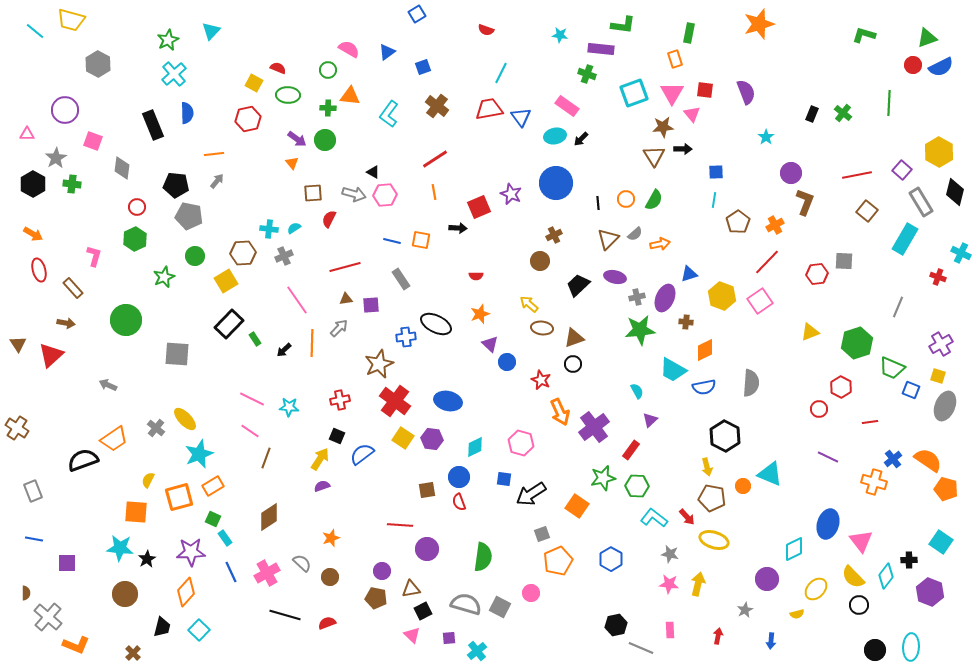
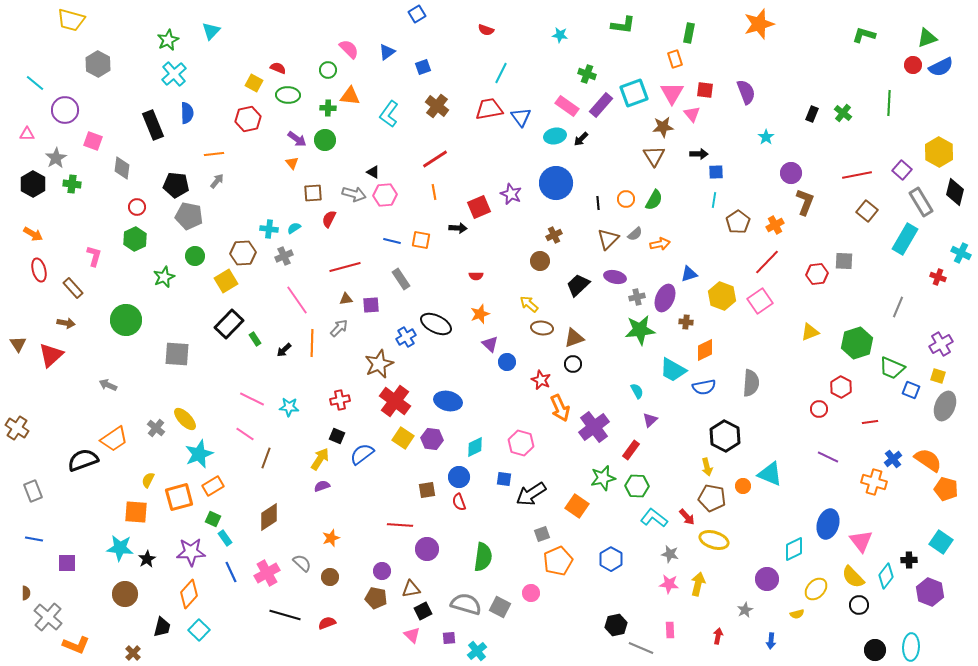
cyan line at (35, 31): moved 52 px down
pink semicircle at (349, 49): rotated 15 degrees clockwise
purple rectangle at (601, 49): moved 56 px down; rotated 55 degrees counterclockwise
black arrow at (683, 149): moved 16 px right, 5 px down
blue cross at (406, 337): rotated 24 degrees counterclockwise
orange arrow at (560, 412): moved 4 px up
pink line at (250, 431): moved 5 px left, 3 px down
orange diamond at (186, 592): moved 3 px right, 2 px down
